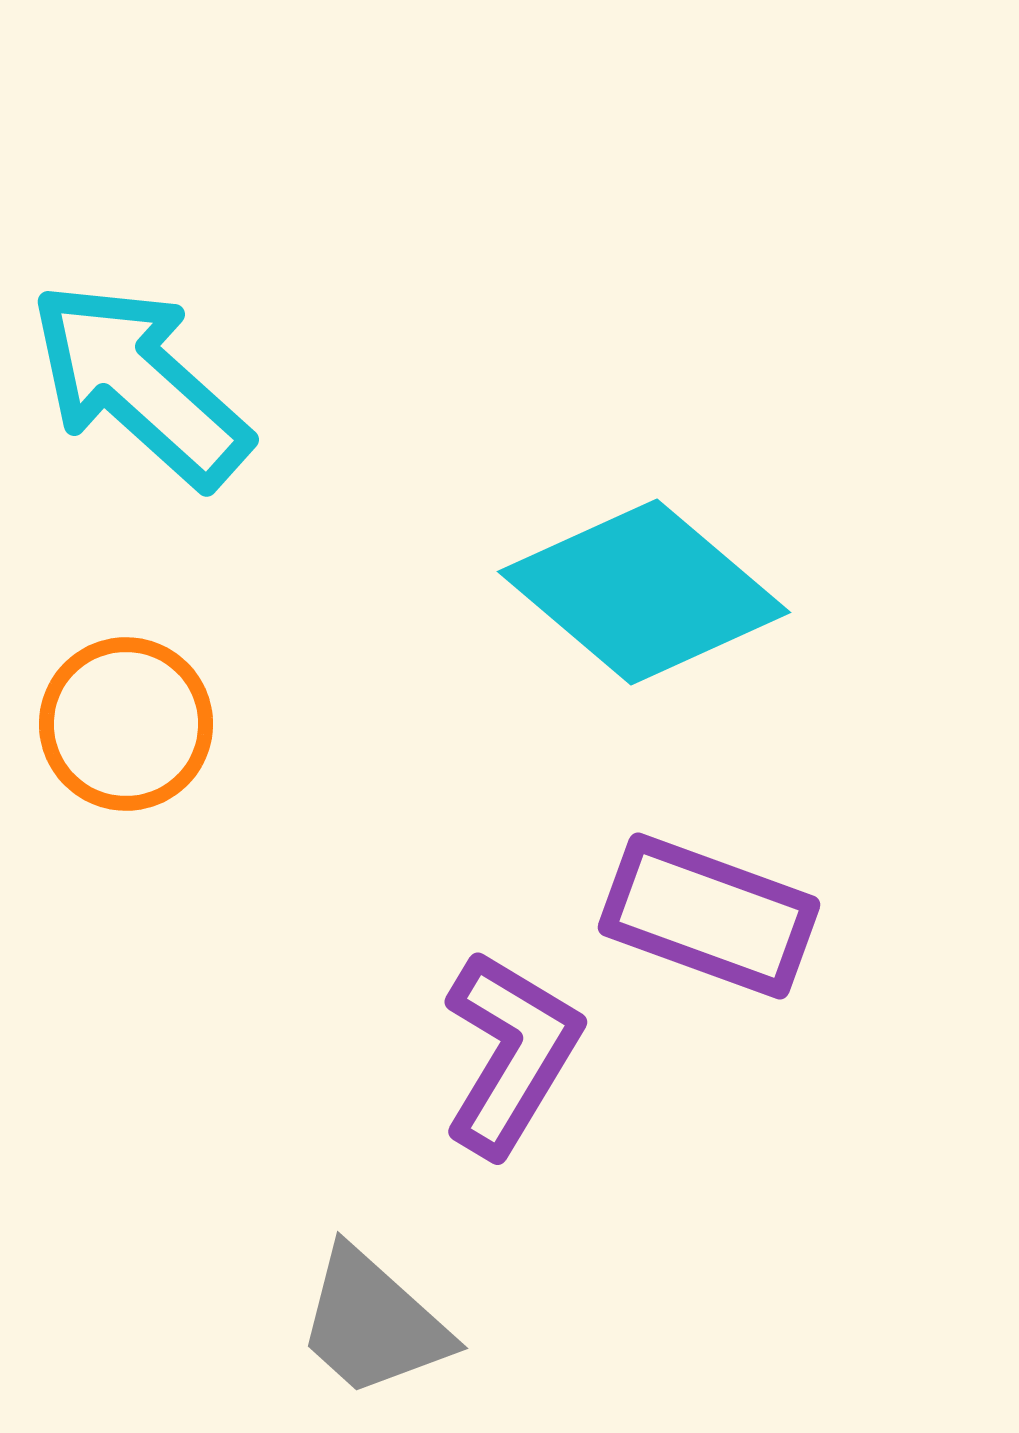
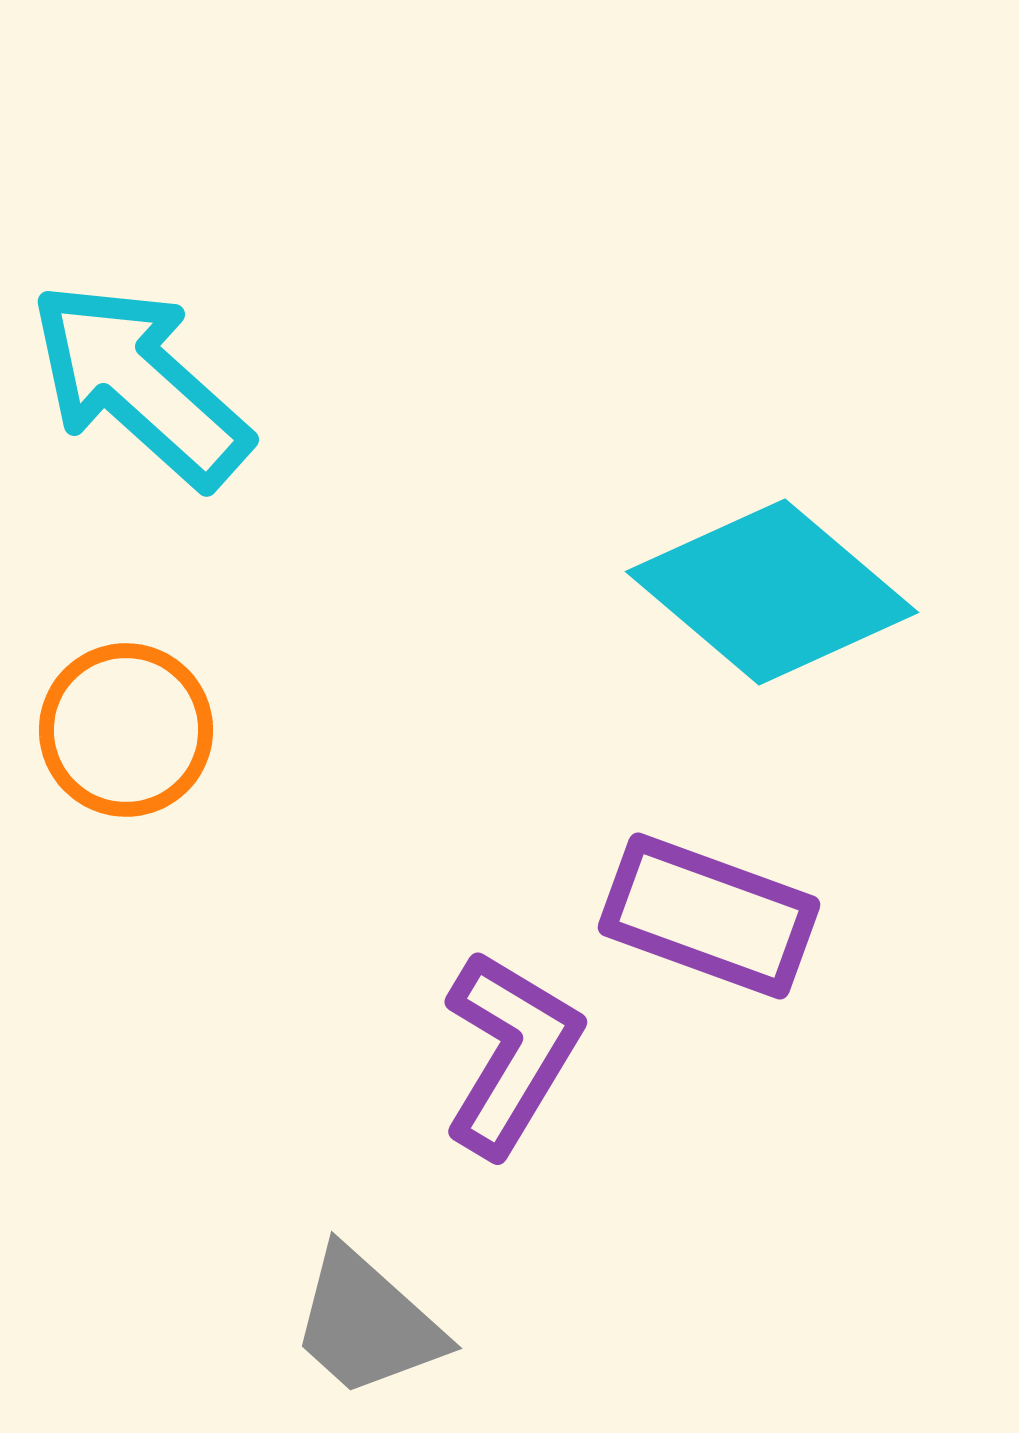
cyan diamond: moved 128 px right
orange circle: moved 6 px down
gray trapezoid: moved 6 px left
